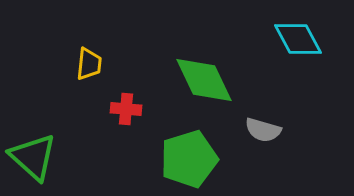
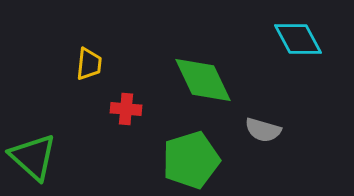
green diamond: moved 1 px left
green pentagon: moved 2 px right, 1 px down
